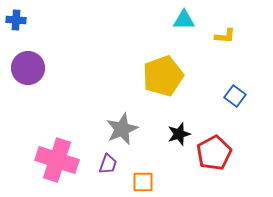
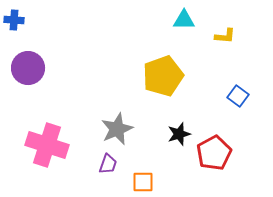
blue cross: moved 2 px left
blue square: moved 3 px right
gray star: moved 5 px left
pink cross: moved 10 px left, 15 px up
